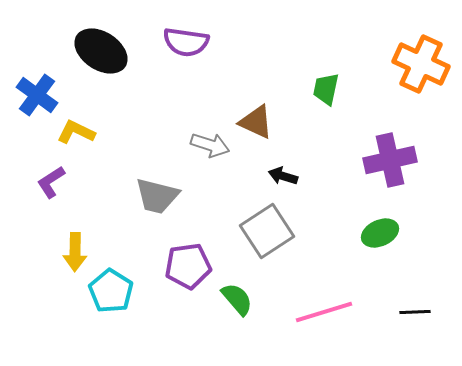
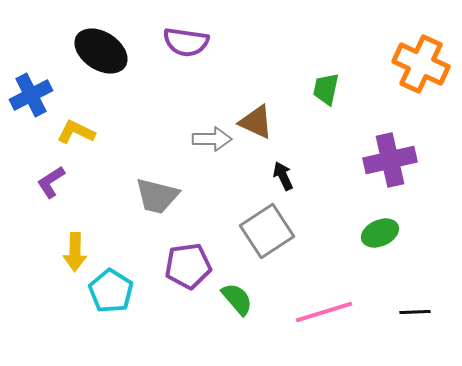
blue cross: moved 6 px left; rotated 27 degrees clockwise
gray arrow: moved 2 px right, 6 px up; rotated 18 degrees counterclockwise
black arrow: rotated 48 degrees clockwise
